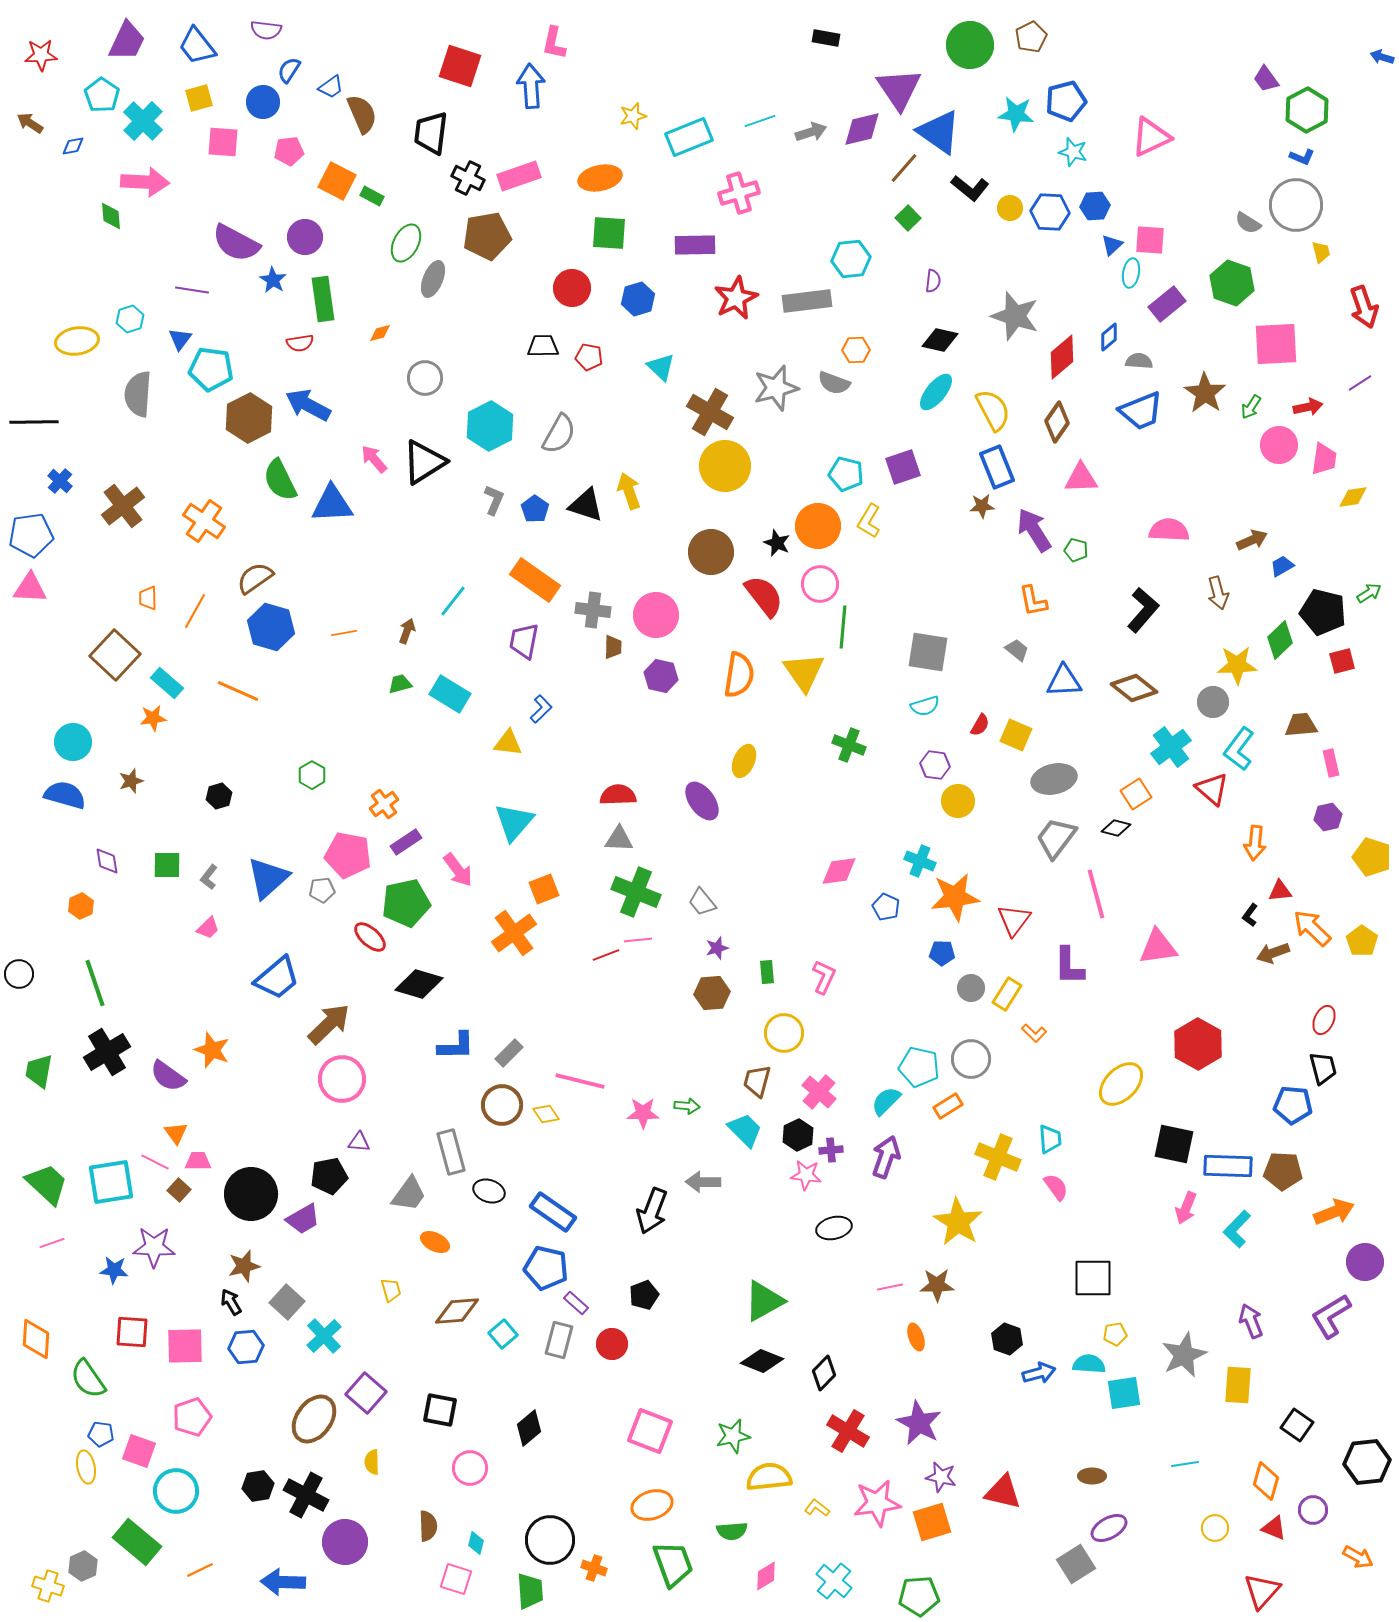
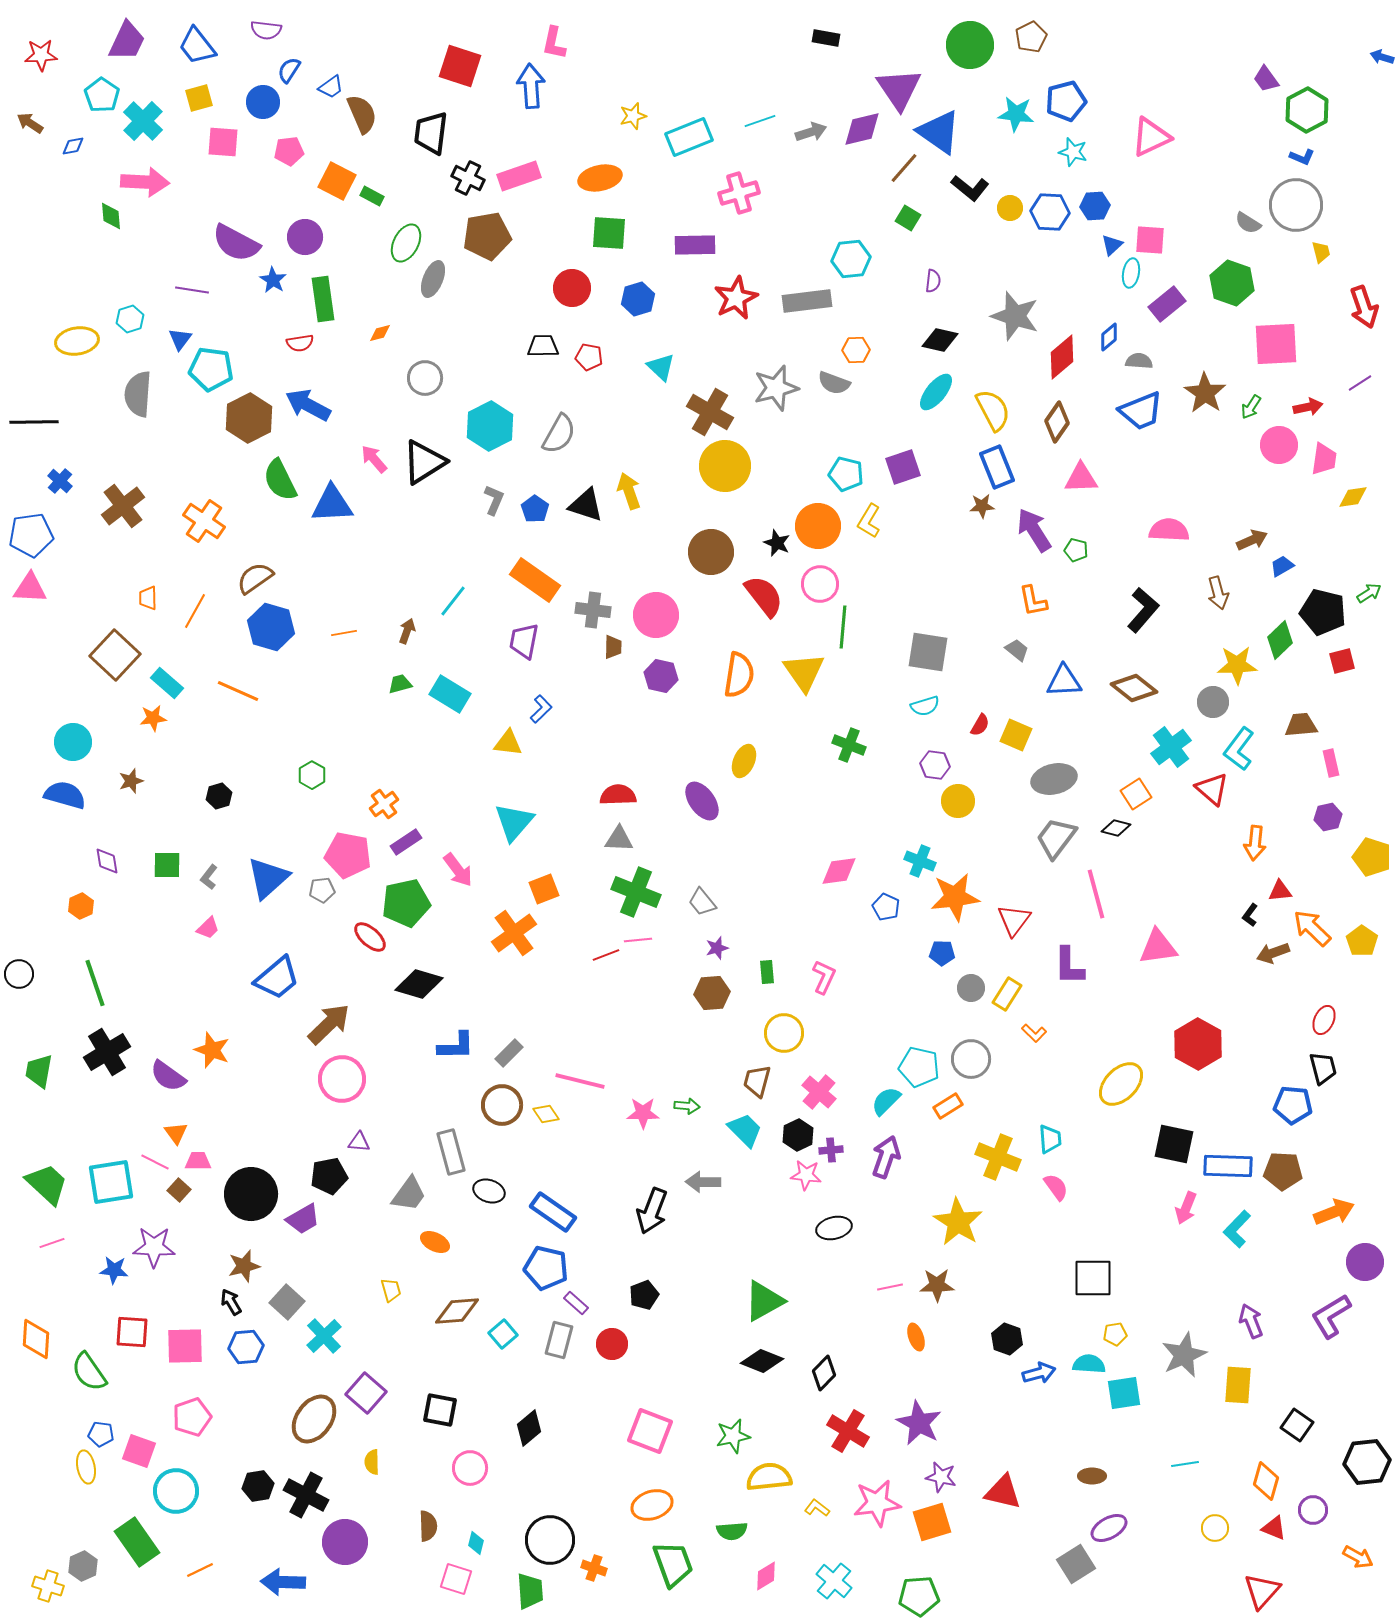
green square at (908, 218): rotated 15 degrees counterclockwise
green semicircle at (88, 1379): moved 1 px right, 7 px up
green rectangle at (137, 1542): rotated 15 degrees clockwise
